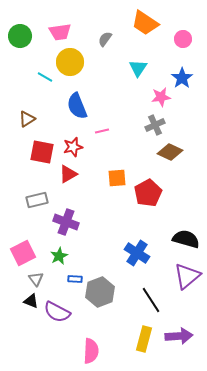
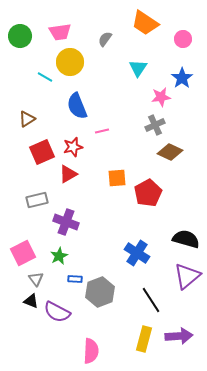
red square: rotated 35 degrees counterclockwise
